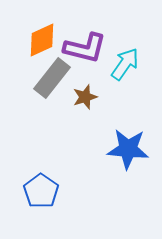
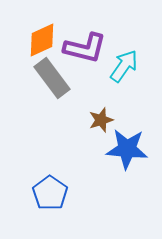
cyan arrow: moved 1 px left, 2 px down
gray rectangle: rotated 75 degrees counterclockwise
brown star: moved 16 px right, 23 px down
blue star: moved 1 px left
blue pentagon: moved 9 px right, 2 px down
